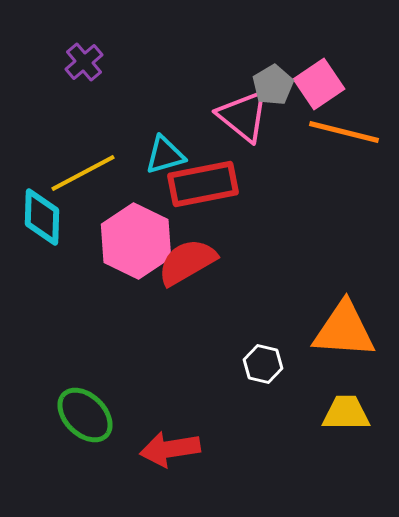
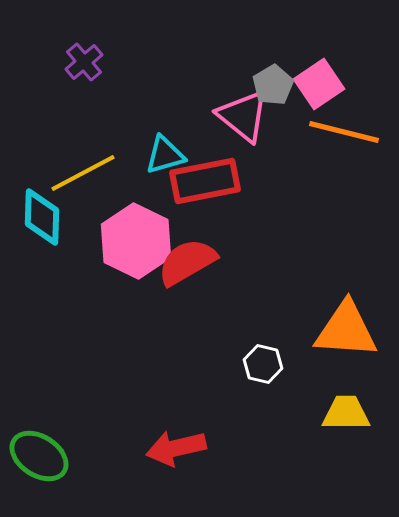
red rectangle: moved 2 px right, 3 px up
orange triangle: moved 2 px right
green ellipse: moved 46 px left, 41 px down; rotated 12 degrees counterclockwise
red arrow: moved 6 px right, 1 px up; rotated 4 degrees counterclockwise
